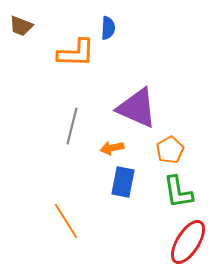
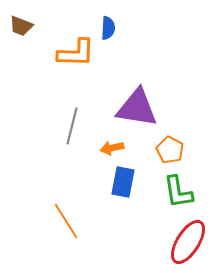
purple triangle: rotated 15 degrees counterclockwise
orange pentagon: rotated 16 degrees counterclockwise
